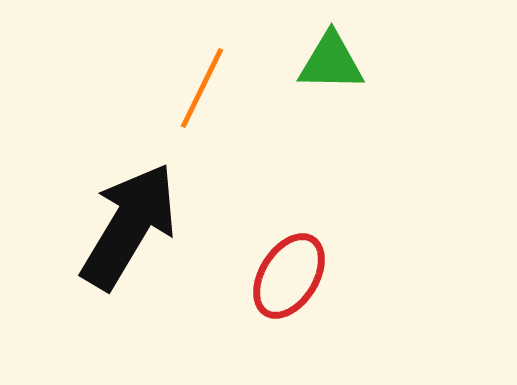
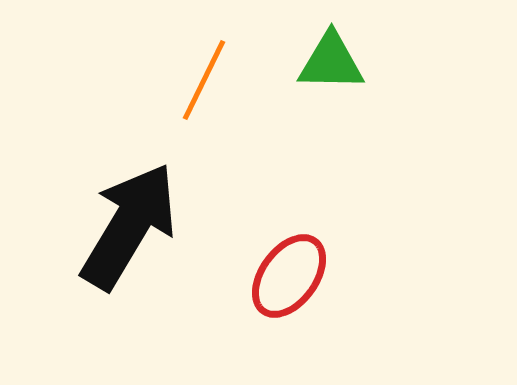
orange line: moved 2 px right, 8 px up
red ellipse: rotated 4 degrees clockwise
